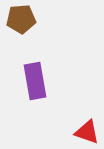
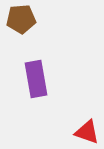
purple rectangle: moved 1 px right, 2 px up
